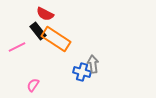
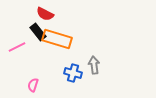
black rectangle: moved 1 px down
orange rectangle: moved 1 px right; rotated 16 degrees counterclockwise
gray arrow: moved 1 px right, 1 px down
blue cross: moved 9 px left, 1 px down
pink semicircle: rotated 16 degrees counterclockwise
